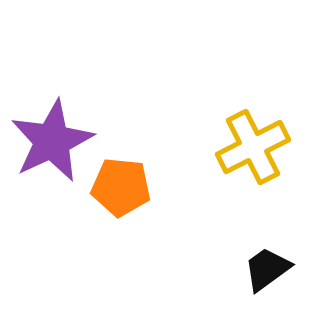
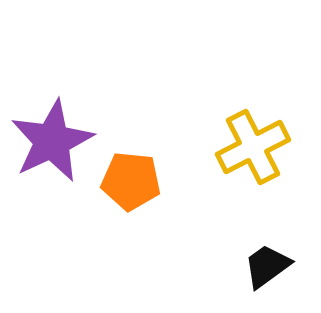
orange pentagon: moved 10 px right, 6 px up
black trapezoid: moved 3 px up
